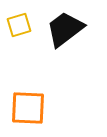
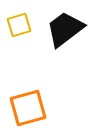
orange square: rotated 18 degrees counterclockwise
